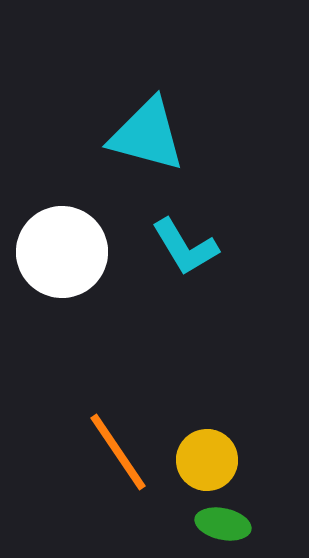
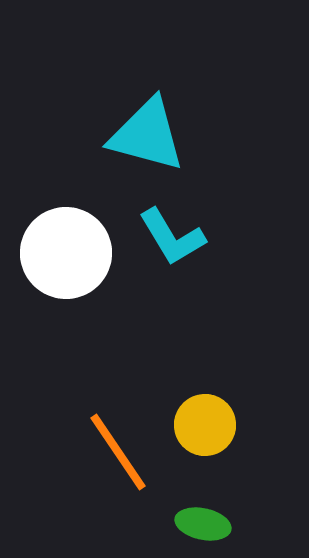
cyan L-shape: moved 13 px left, 10 px up
white circle: moved 4 px right, 1 px down
yellow circle: moved 2 px left, 35 px up
green ellipse: moved 20 px left
